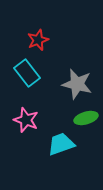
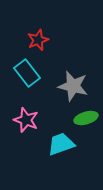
gray star: moved 4 px left, 2 px down
